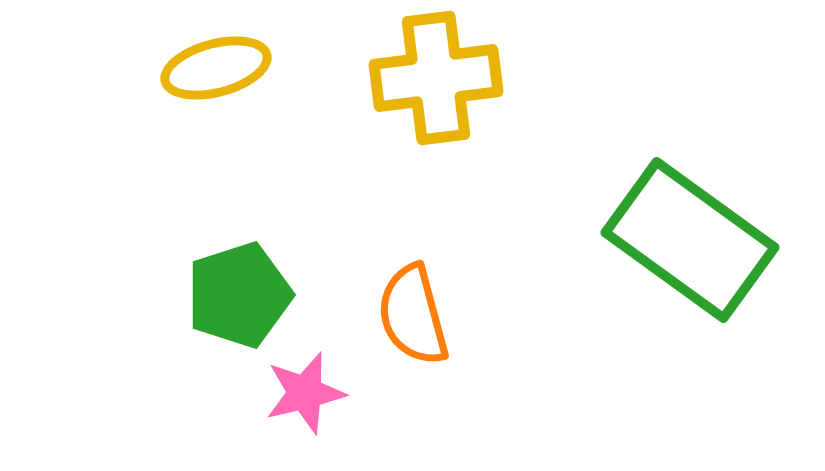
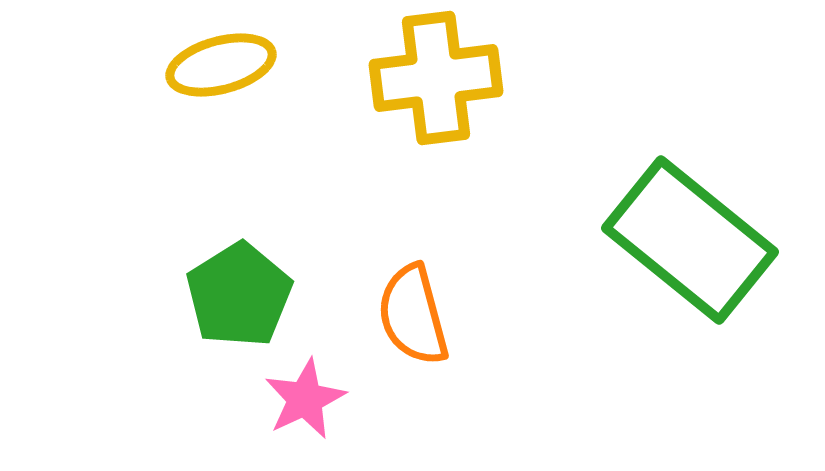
yellow ellipse: moved 5 px right, 3 px up
green rectangle: rotated 3 degrees clockwise
green pentagon: rotated 14 degrees counterclockwise
pink star: moved 6 px down; rotated 12 degrees counterclockwise
